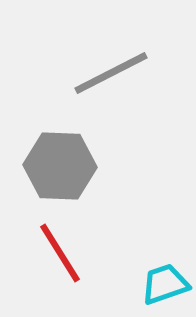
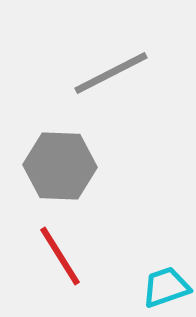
red line: moved 3 px down
cyan trapezoid: moved 1 px right, 3 px down
